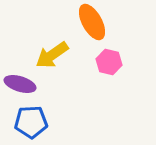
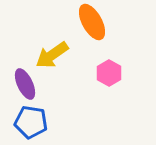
pink hexagon: moved 11 px down; rotated 15 degrees clockwise
purple ellipse: moved 5 px right; rotated 48 degrees clockwise
blue pentagon: rotated 12 degrees clockwise
